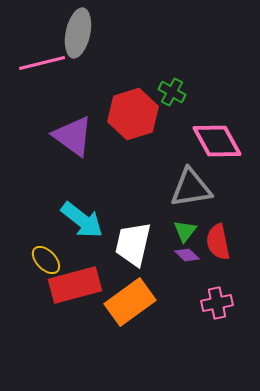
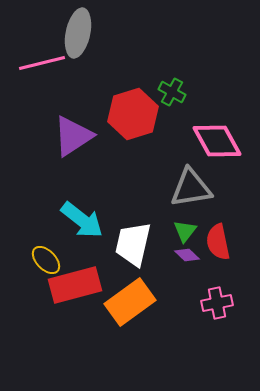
purple triangle: rotated 51 degrees clockwise
